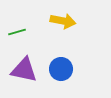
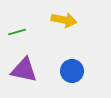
yellow arrow: moved 1 px right, 1 px up
blue circle: moved 11 px right, 2 px down
